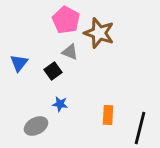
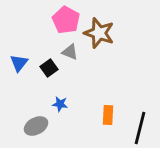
black square: moved 4 px left, 3 px up
